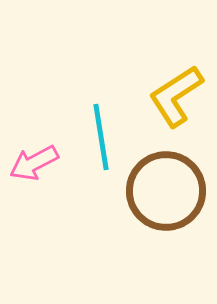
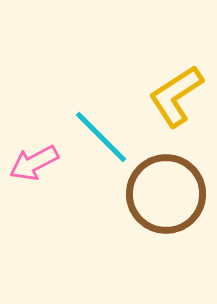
cyan line: rotated 36 degrees counterclockwise
brown circle: moved 3 px down
